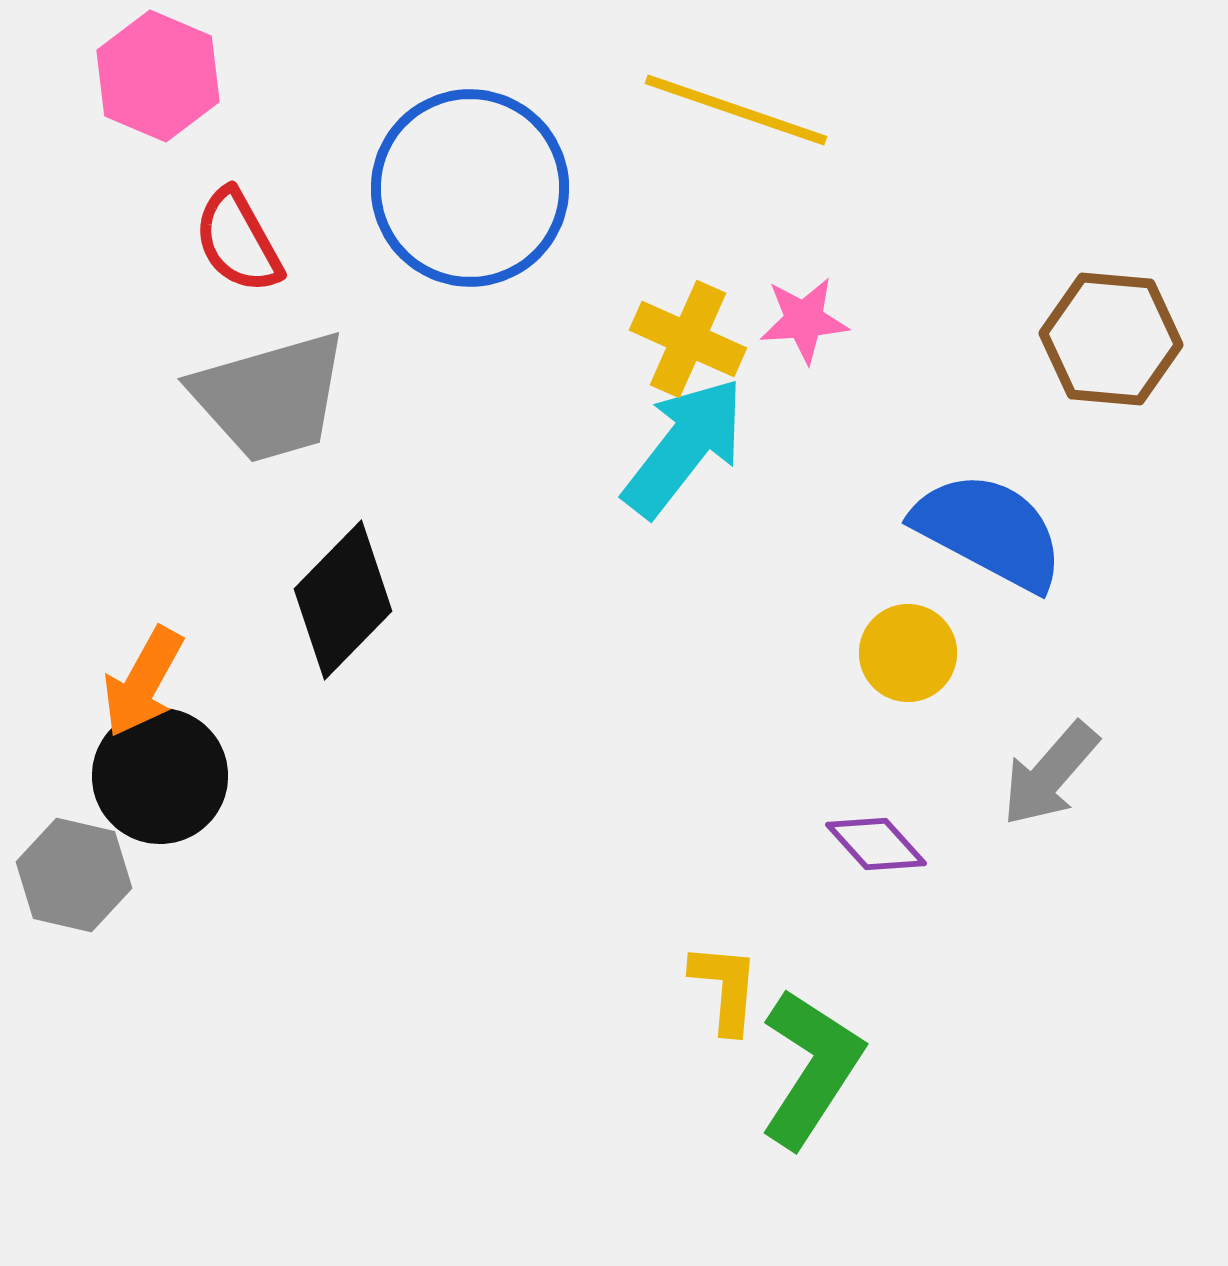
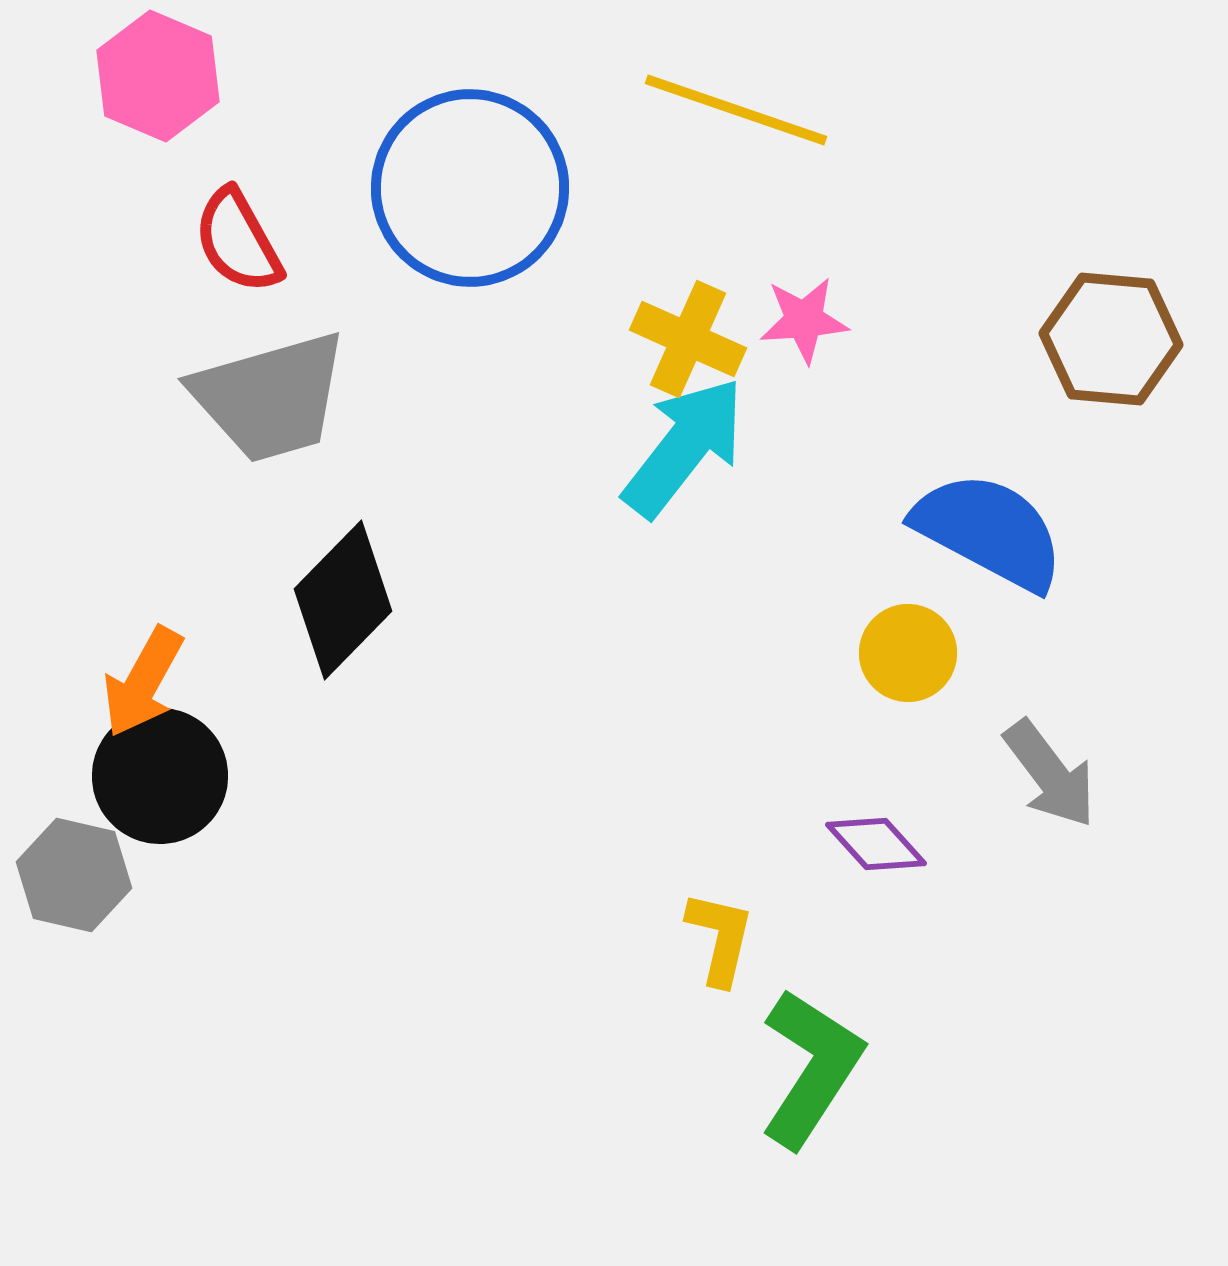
gray arrow: rotated 78 degrees counterclockwise
yellow L-shape: moved 5 px left, 50 px up; rotated 8 degrees clockwise
